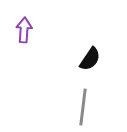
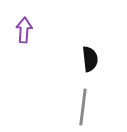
black semicircle: rotated 40 degrees counterclockwise
